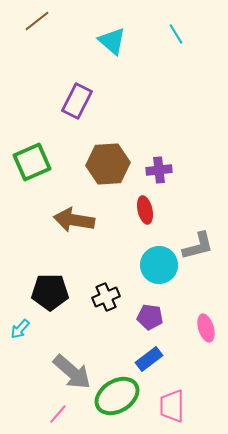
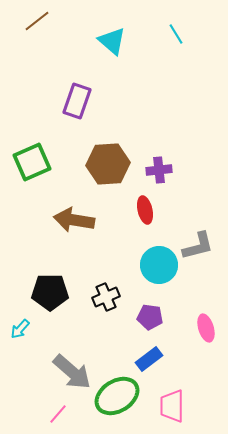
purple rectangle: rotated 8 degrees counterclockwise
